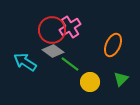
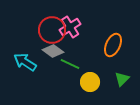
green line: rotated 12 degrees counterclockwise
green triangle: moved 1 px right
